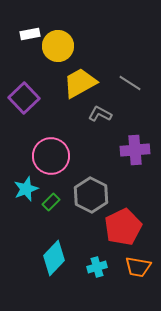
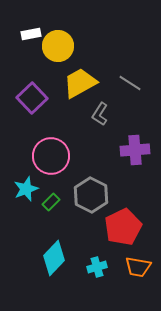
white rectangle: moved 1 px right
purple square: moved 8 px right
gray L-shape: rotated 85 degrees counterclockwise
